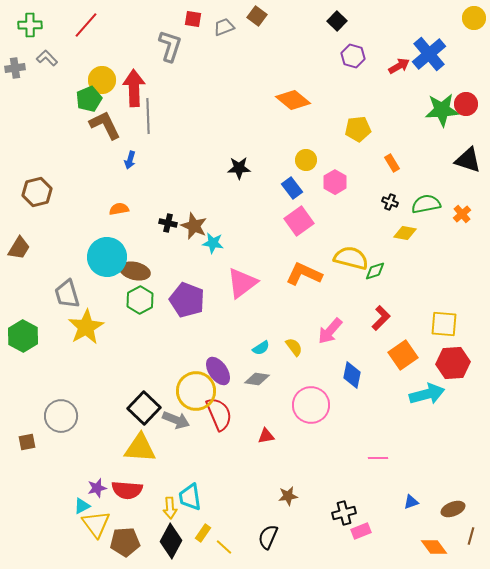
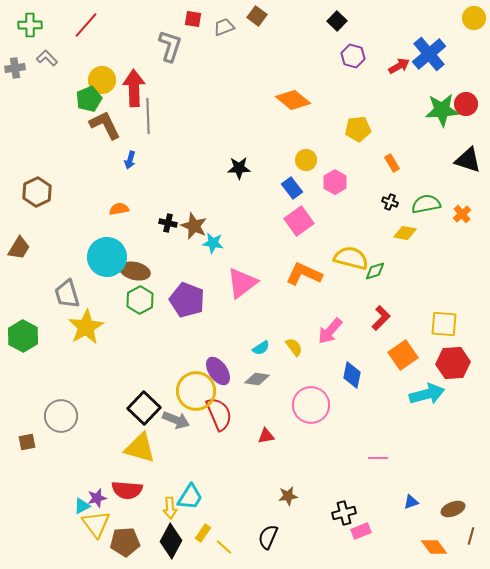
brown hexagon at (37, 192): rotated 12 degrees counterclockwise
yellow triangle at (140, 448): rotated 12 degrees clockwise
purple star at (97, 488): moved 10 px down
cyan trapezoid at (190, 497): rotated 140 degrees counterclockwise
